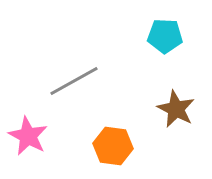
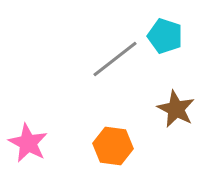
cyan pentagon: rotated 16 degrees clockwise
gray line: moved 41 px right, 22 px up; rotated 9 degrees counterclockwise
pink star: moved 7 px down
